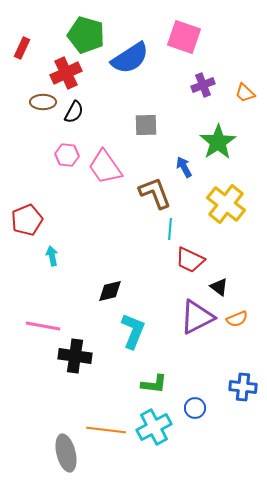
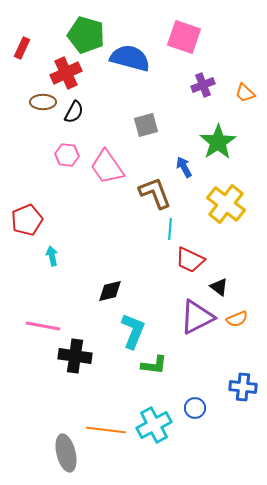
blue semicircle: rotated 132 degrees counterclockwise
gray square: rotated 15 degrees counterclockwise
pink trapezoid: moved 2 px right
green L-shape: moved 19 px up
cyan cross: moved 2 px up
